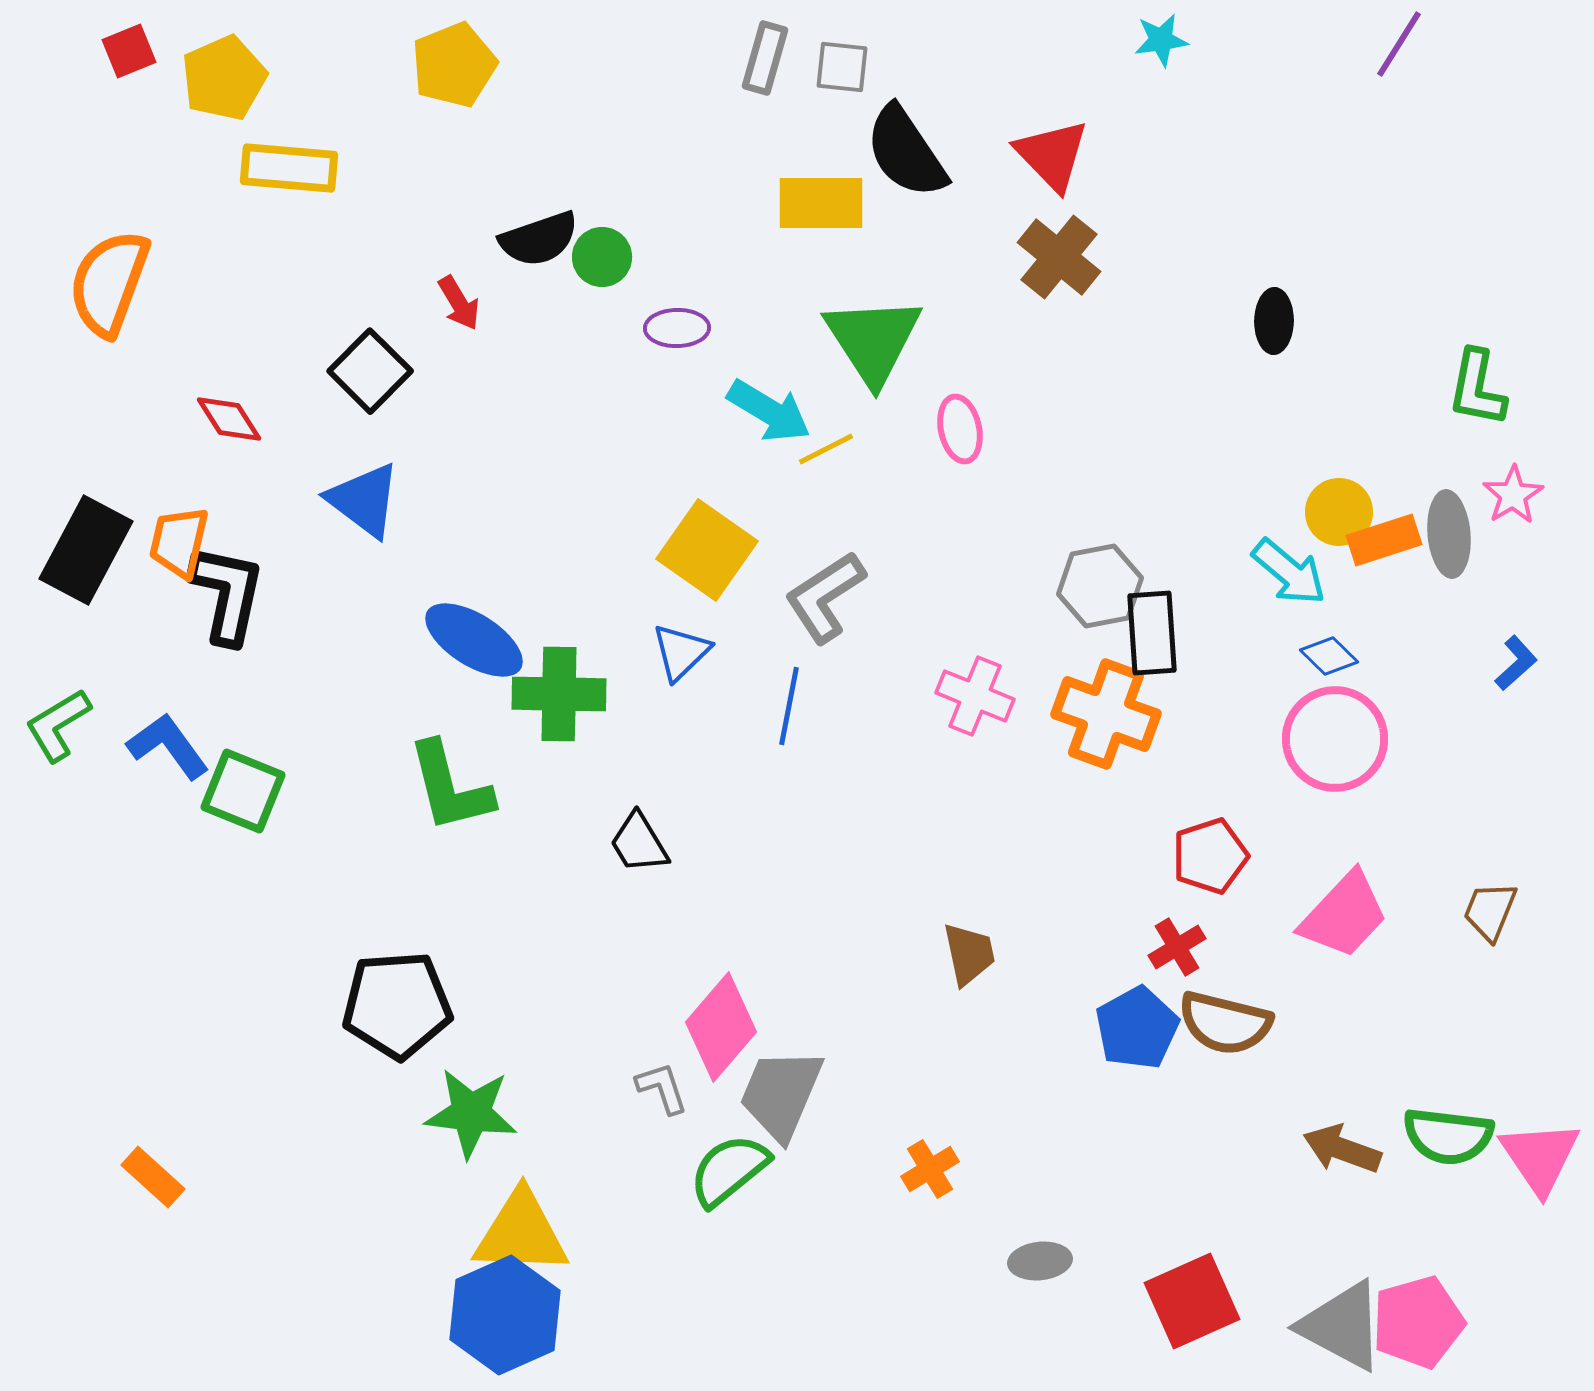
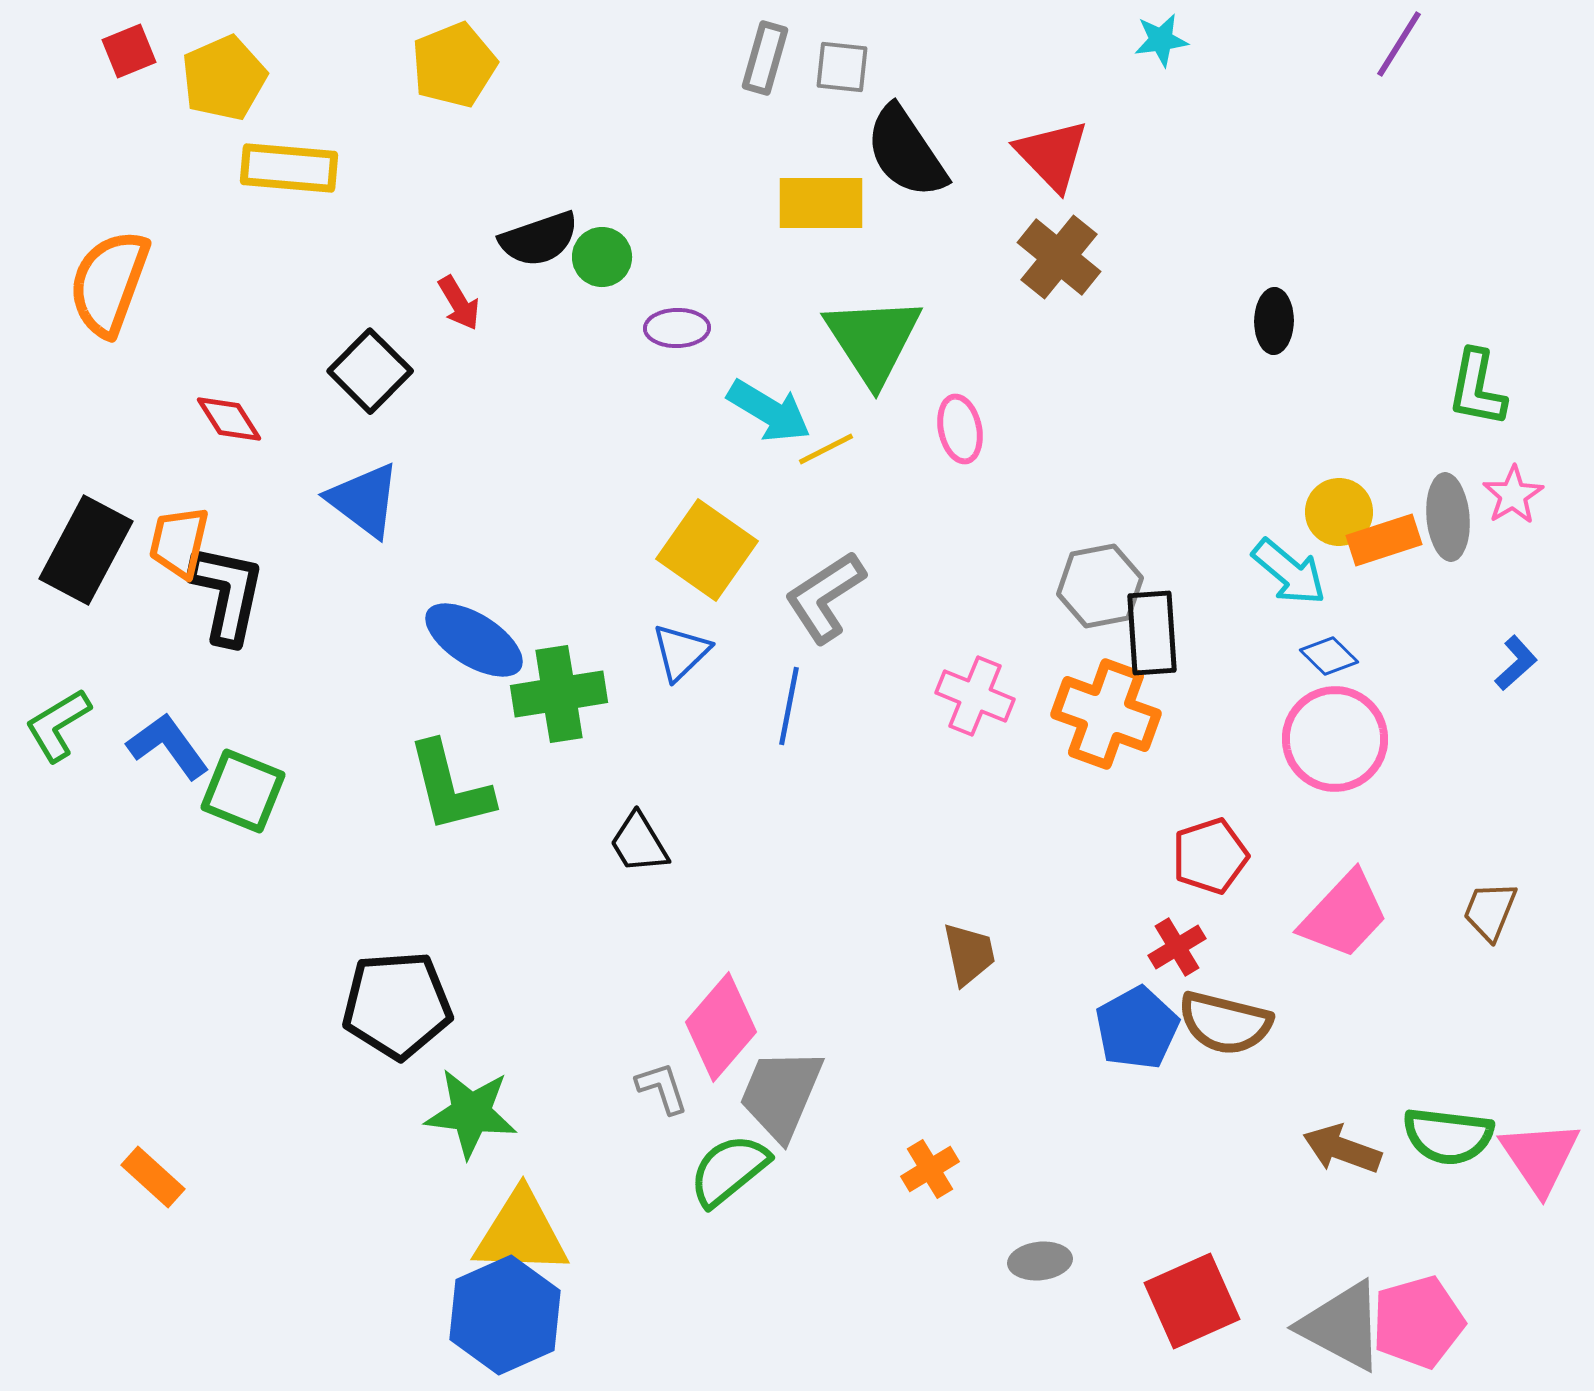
gray ellipse at (1449, 534): moved 1 px left, 17 px up
green cross at (559, 694): rotated 10 degrees counterclockwise
